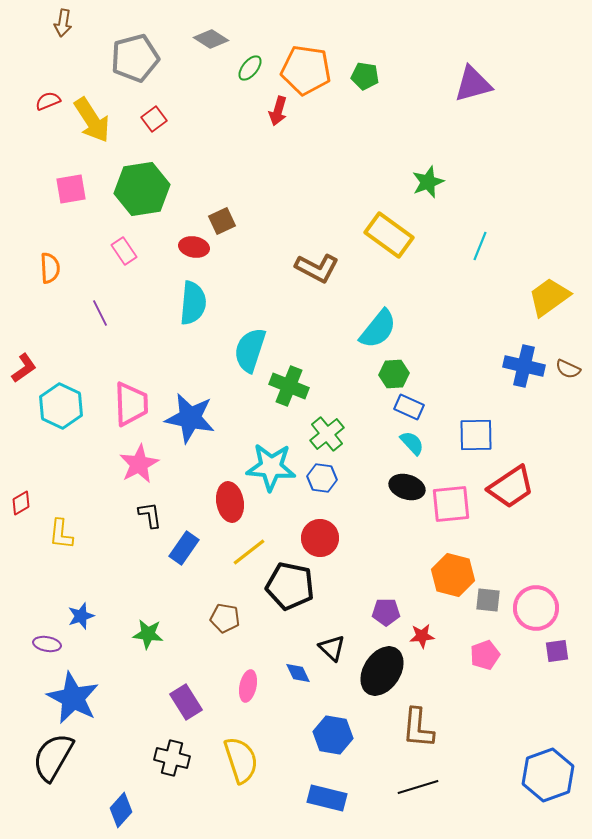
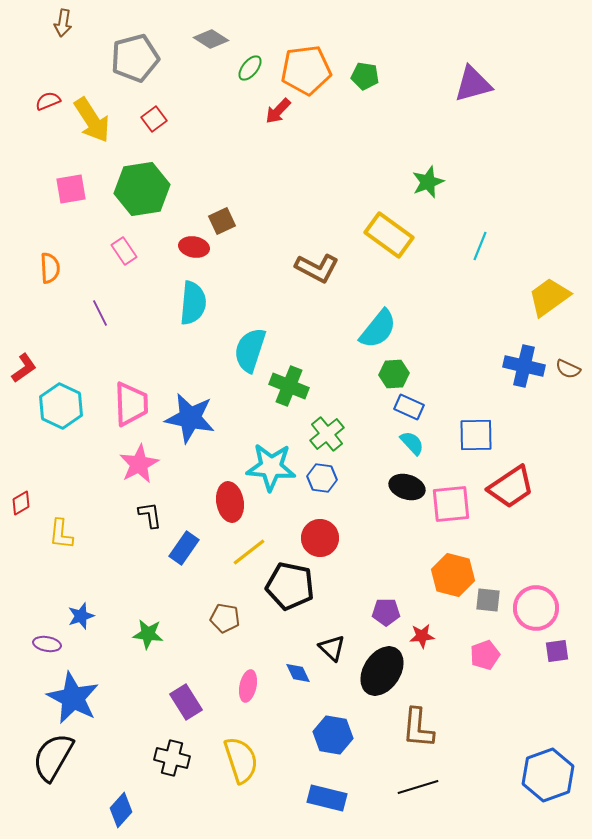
orange pentagon at (306, 70): rotated 15 degrees counterclockwise
red arrow at (278, 111): rotated 28 degrees clockwise
